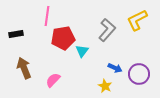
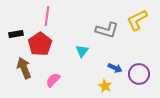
gray L-shape: rotated 65 degrees clockwise
red pentagon: moved 23 px left, 6 px down; rotated 25 degrees counterclockwise
